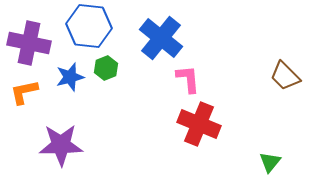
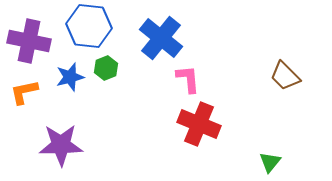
purple cross: moved 2 px up
